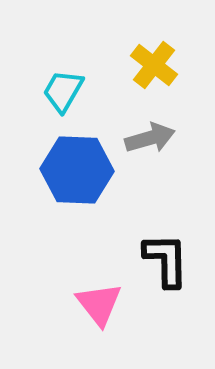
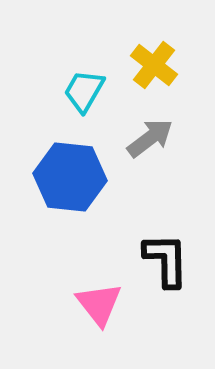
cyan trapezoid: moved 21 px right
gray arrow: rotated 21 degrees counterclockwise
blue hexagon: moved 7 px left, 7 px down; rotated 4 degrees clockwise
